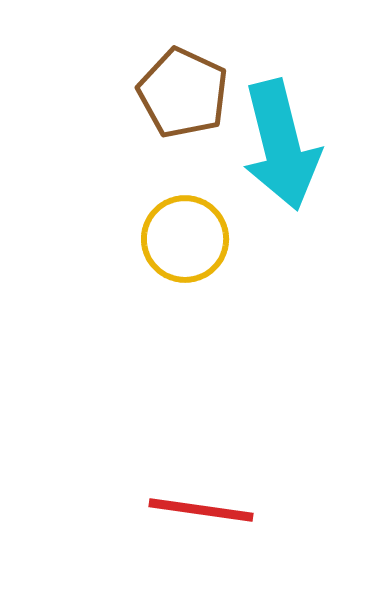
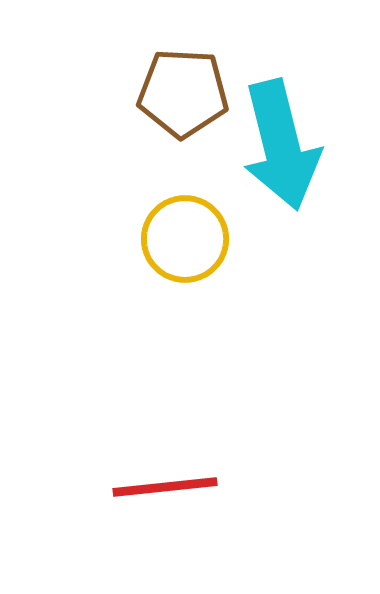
brown pentagon: rotated 22 degrees counterclockwise
red line: moved 36 px left, 23 px up; rotated 14 degrees counterclockwise
